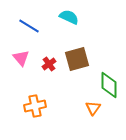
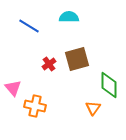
cyan semicircle: rotated 24 degrees counterclockwise
pink triangle: moved 8 px left, 30 px down
orange cross: rotated 25 degrees clockwise
